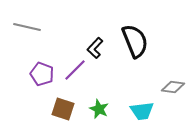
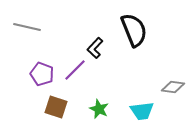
black semicircle: moved 1 px left, 11 px up
brown square: moved 7 px left, 2 px up
